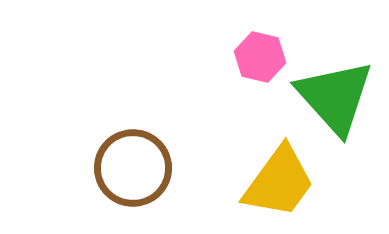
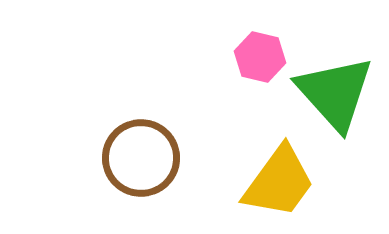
green triangle: moved 4 px up
brown circle: moved 8 px right, 10 px up
